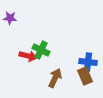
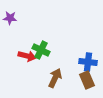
red arrow: moved 1 px left
brown rectangle: moved 2 px right, 4 px down
